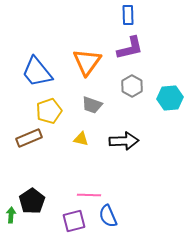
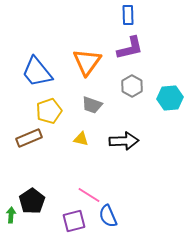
pink line: rotated 30 degrees clockwise
